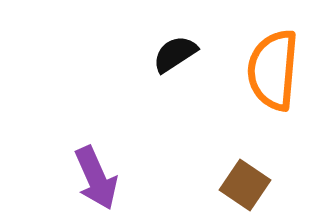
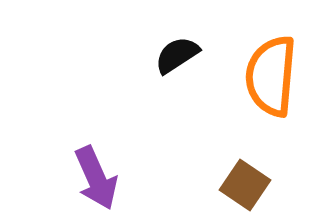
black semicircle: moved 2 px right, 1 px down
orange semicircle: moved 2 px left, 6 px down
